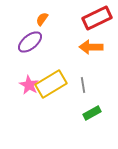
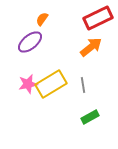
red rectangle: moved 1 px right
orange arrow: rotated 140 degrees clockwise
pink star: moved 1 px left, 1 px up; rotated 30 degrees clockwise
green rectangle: moved 2 px left, 4 px down
